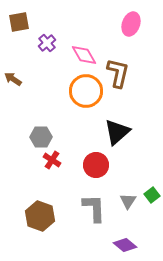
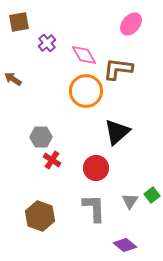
pink ellipse: rotated 20 degrees clockwise
brown L-shape: moved 4 px up; rotated 96 degrees counterclockwise
red circle: moved 3 px down
gray triangle: moved 2 px right
